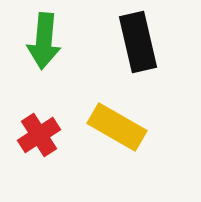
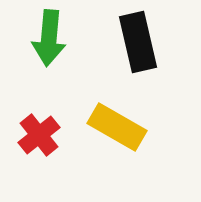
green arrow: moved 5 px right, 3 px up
red cross: rotated 6 degrees counterclockwise
